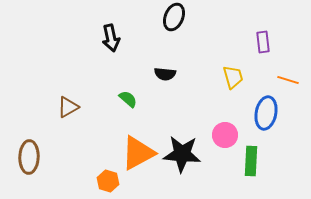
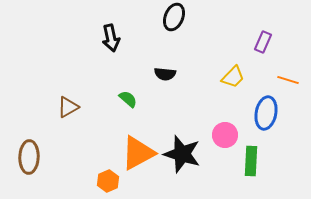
purple rectangle: rotated 30 degrees clockwise
yellow trapezoid: rotated 60 degrees clockwise
black star: rotated 12 degrees clockwise
orange hexagon: rotated 20 degrees clockwise
